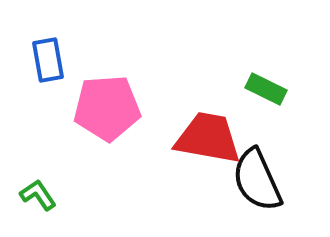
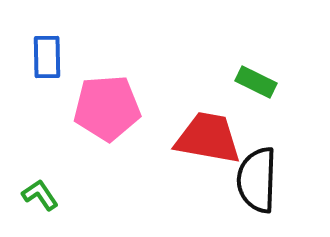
blue rectangle: moved 1 px left, 3 px up; rotated 9 degrees clockwise
green rectangle: moved 10 px left, 7 px up
black semicircle: rotated 26 degrees clockwise
green L-shape: moved 2 px right
